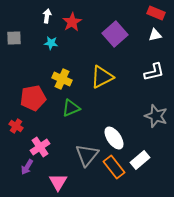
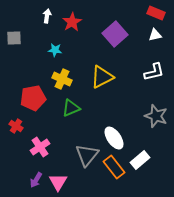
cyan star: moved 4 px right, 7 px down
purple arrow: moved 9 px right, 13 px down
